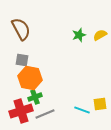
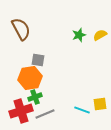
gray square: moved 16 px right
orange hexagon: rotated 20 degrees counterclockwise
